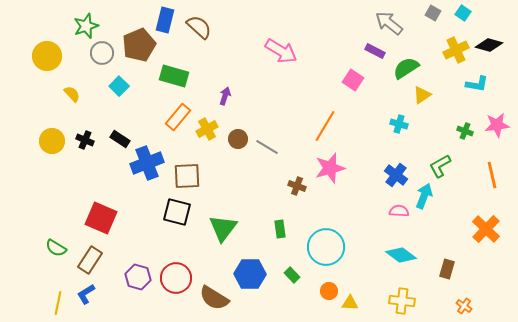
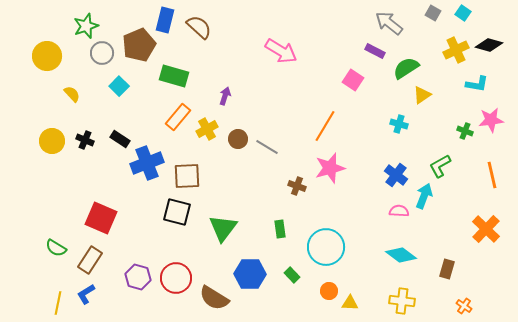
pink star at (497, 125): moved 6 px left, 5 px up
